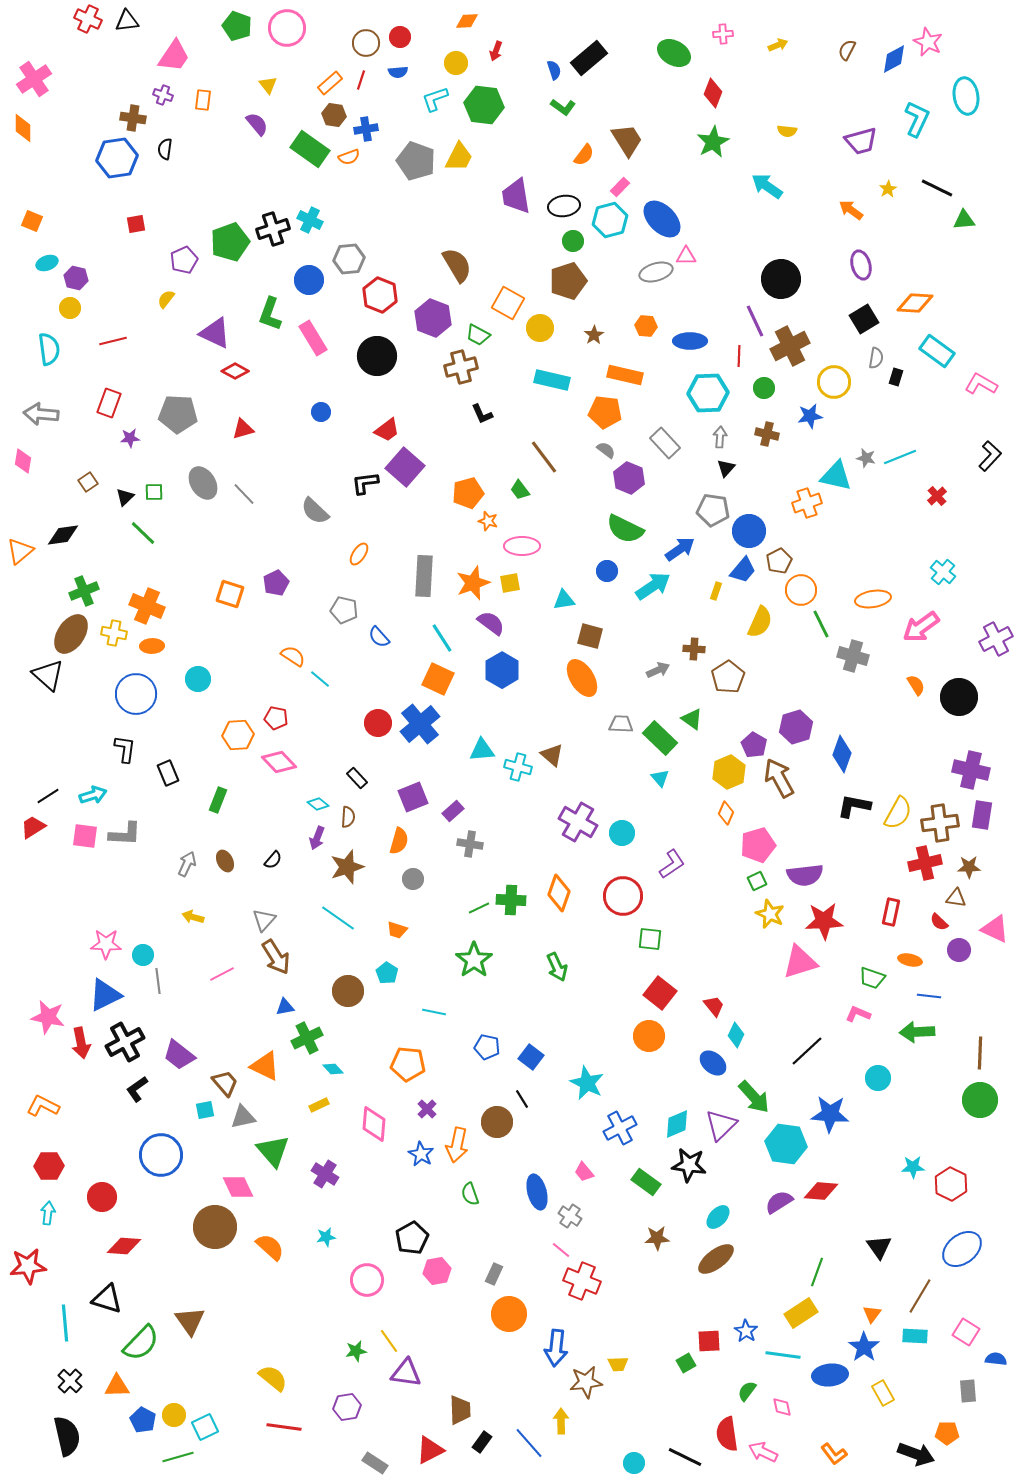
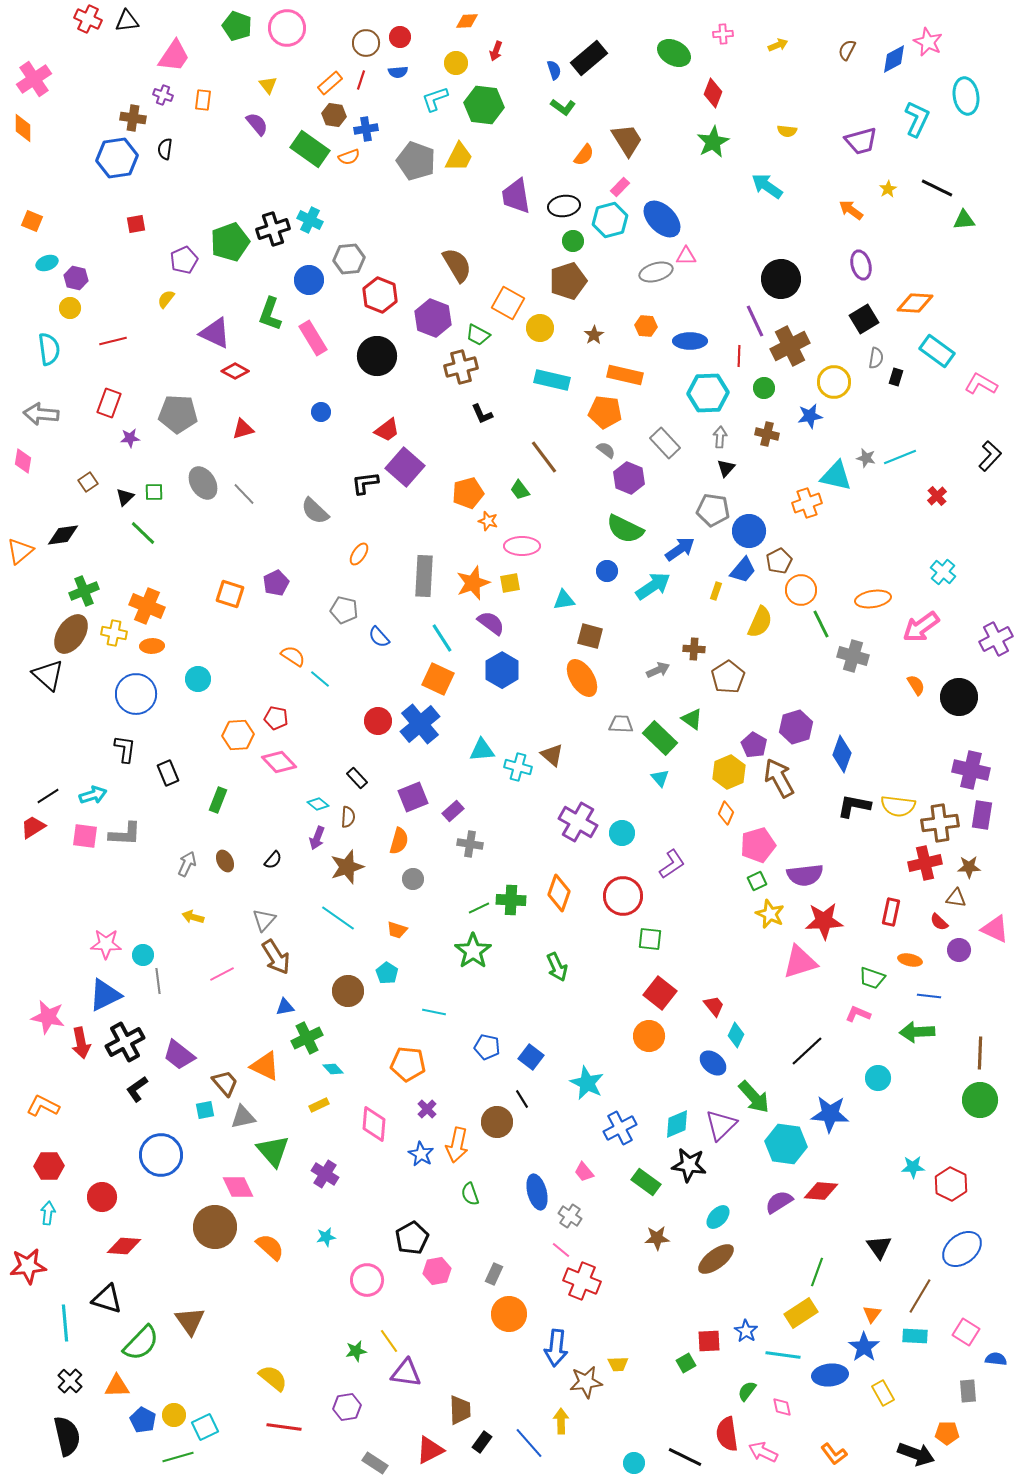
red circle at (378, 723): moved 2 px up
yellow semicircle at (898, 813): moved 7 px up; rotated 68 degrees clockwise
green star at (474, 960): moved 1 px left, 9 px up
